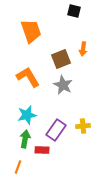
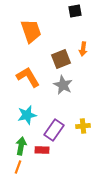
black square: moved 1 px right; rotated 24 degrees counterclockwise
purple rectangle: moved 2 px left
green arrow: moved 4 px left, 7 px down
